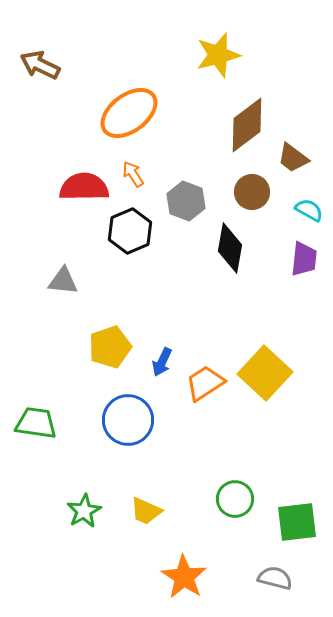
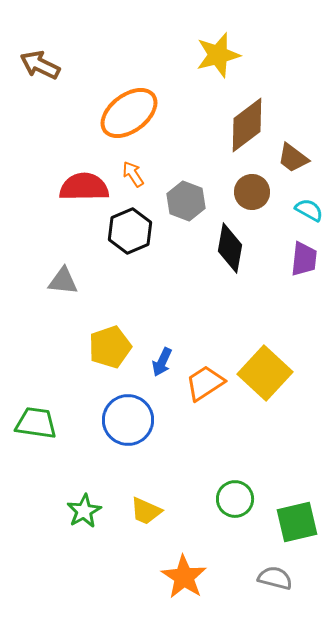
green square: rotated 6 degrees counterclockwise
